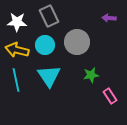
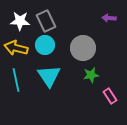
gray rectangle: moved 3 px left, 5 px down
white star: moved 3 px right, 1 px up
gray circle: moved 6 px right, 6 px down
yellow arrow: moved 1 px left, 2 px up
